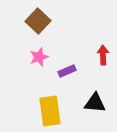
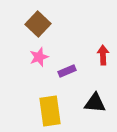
brown square: moved 3 px down
